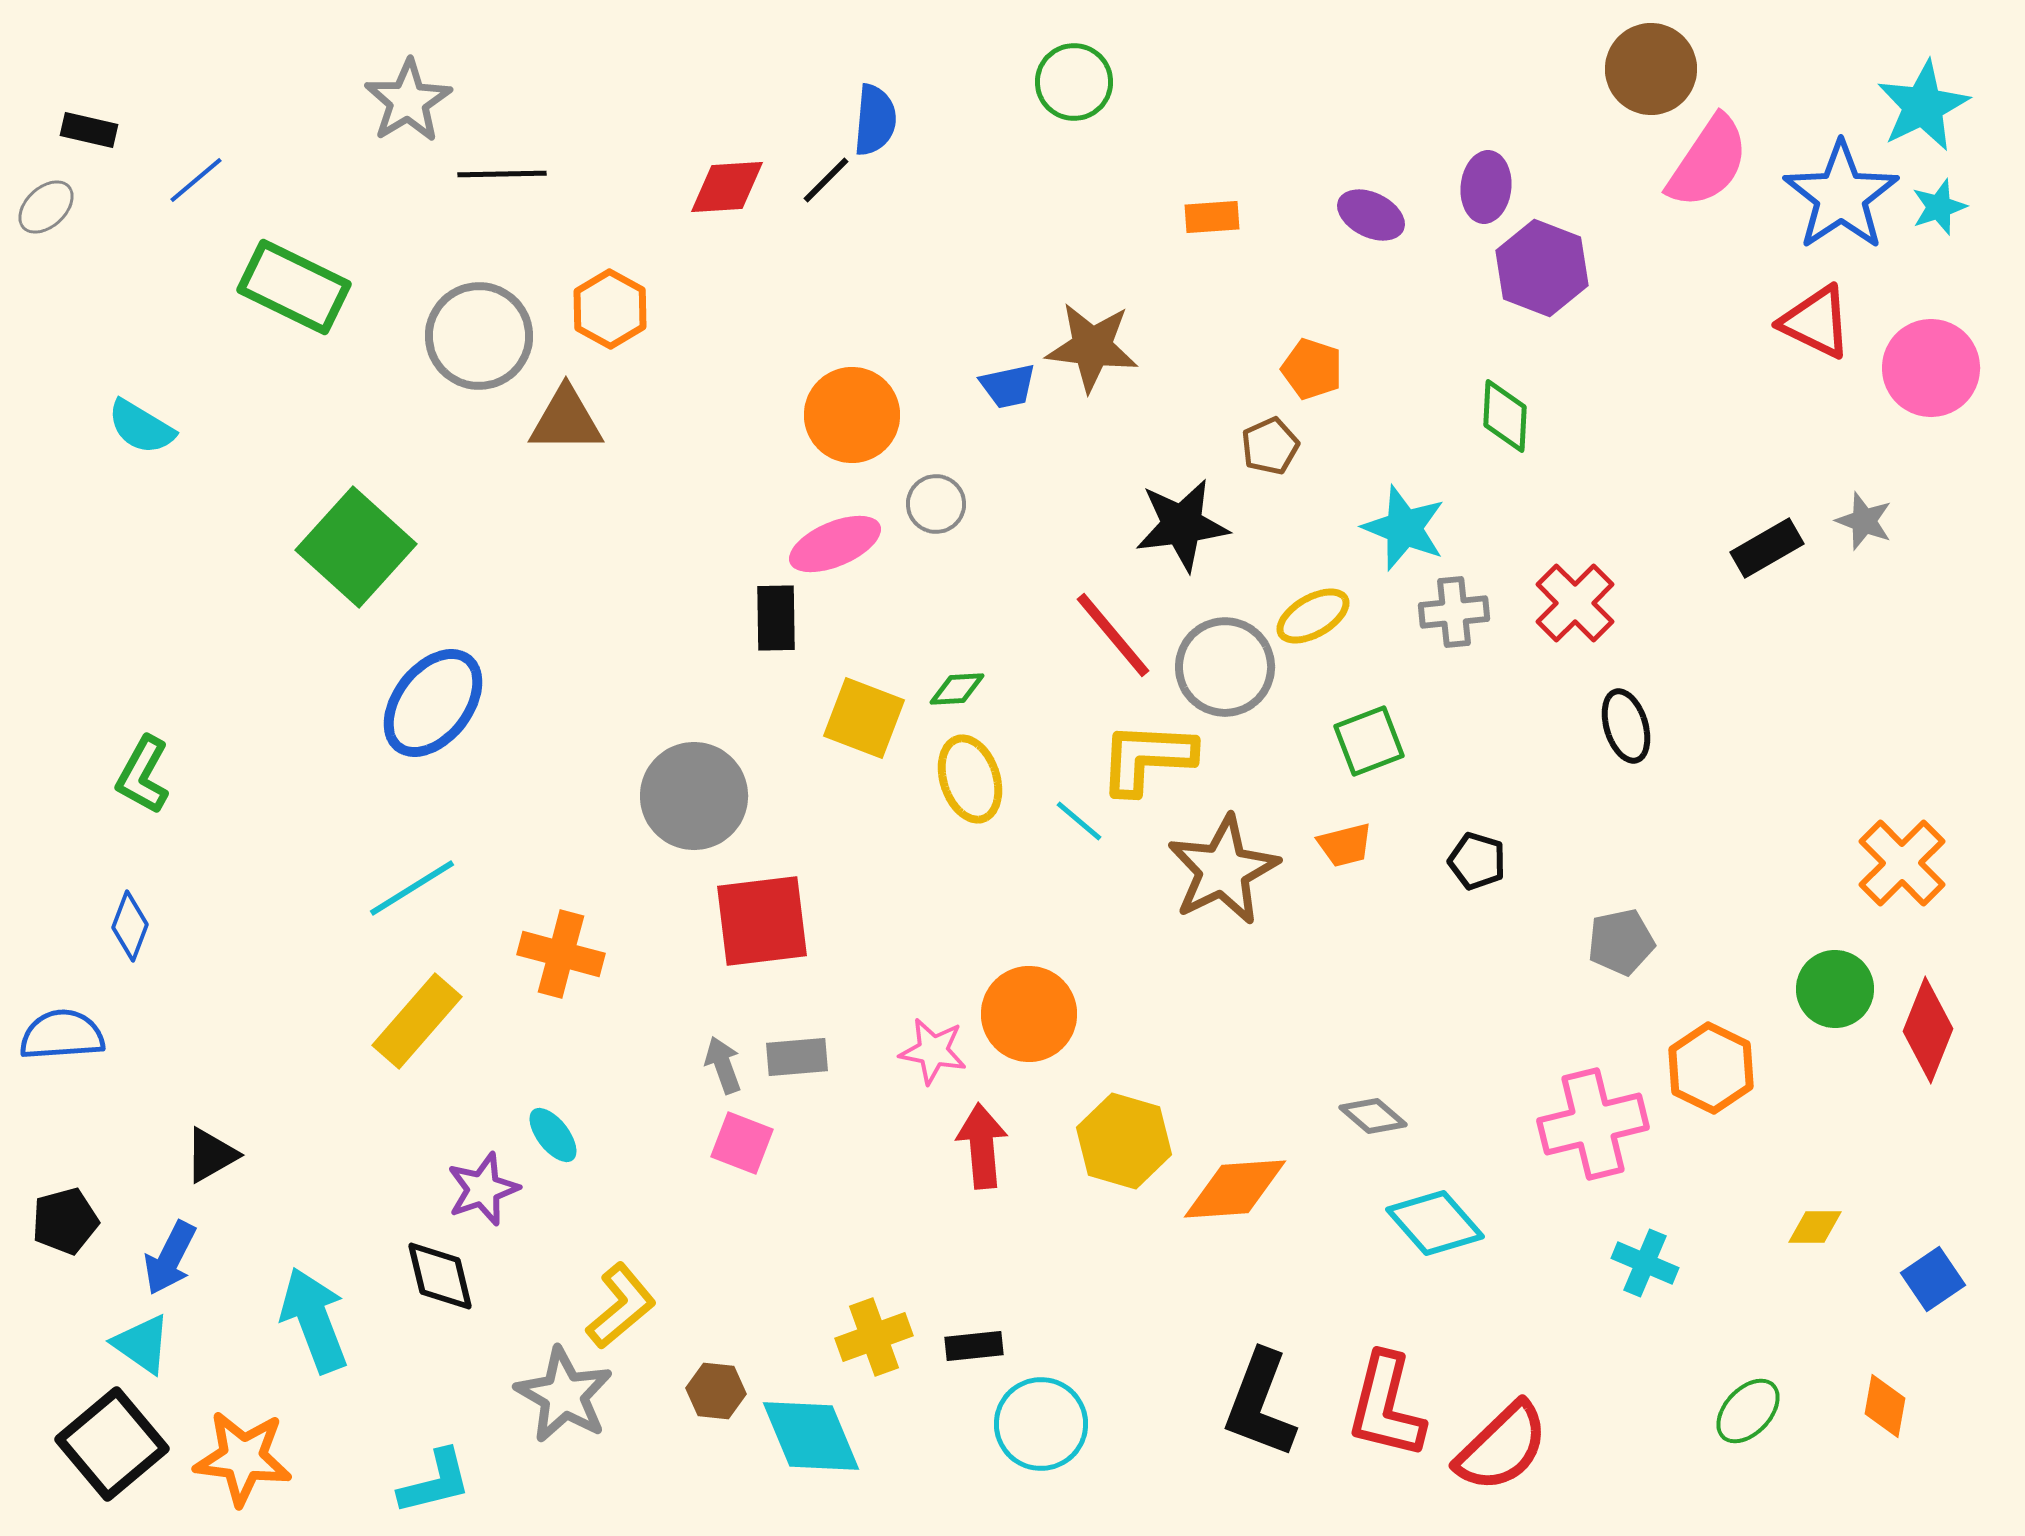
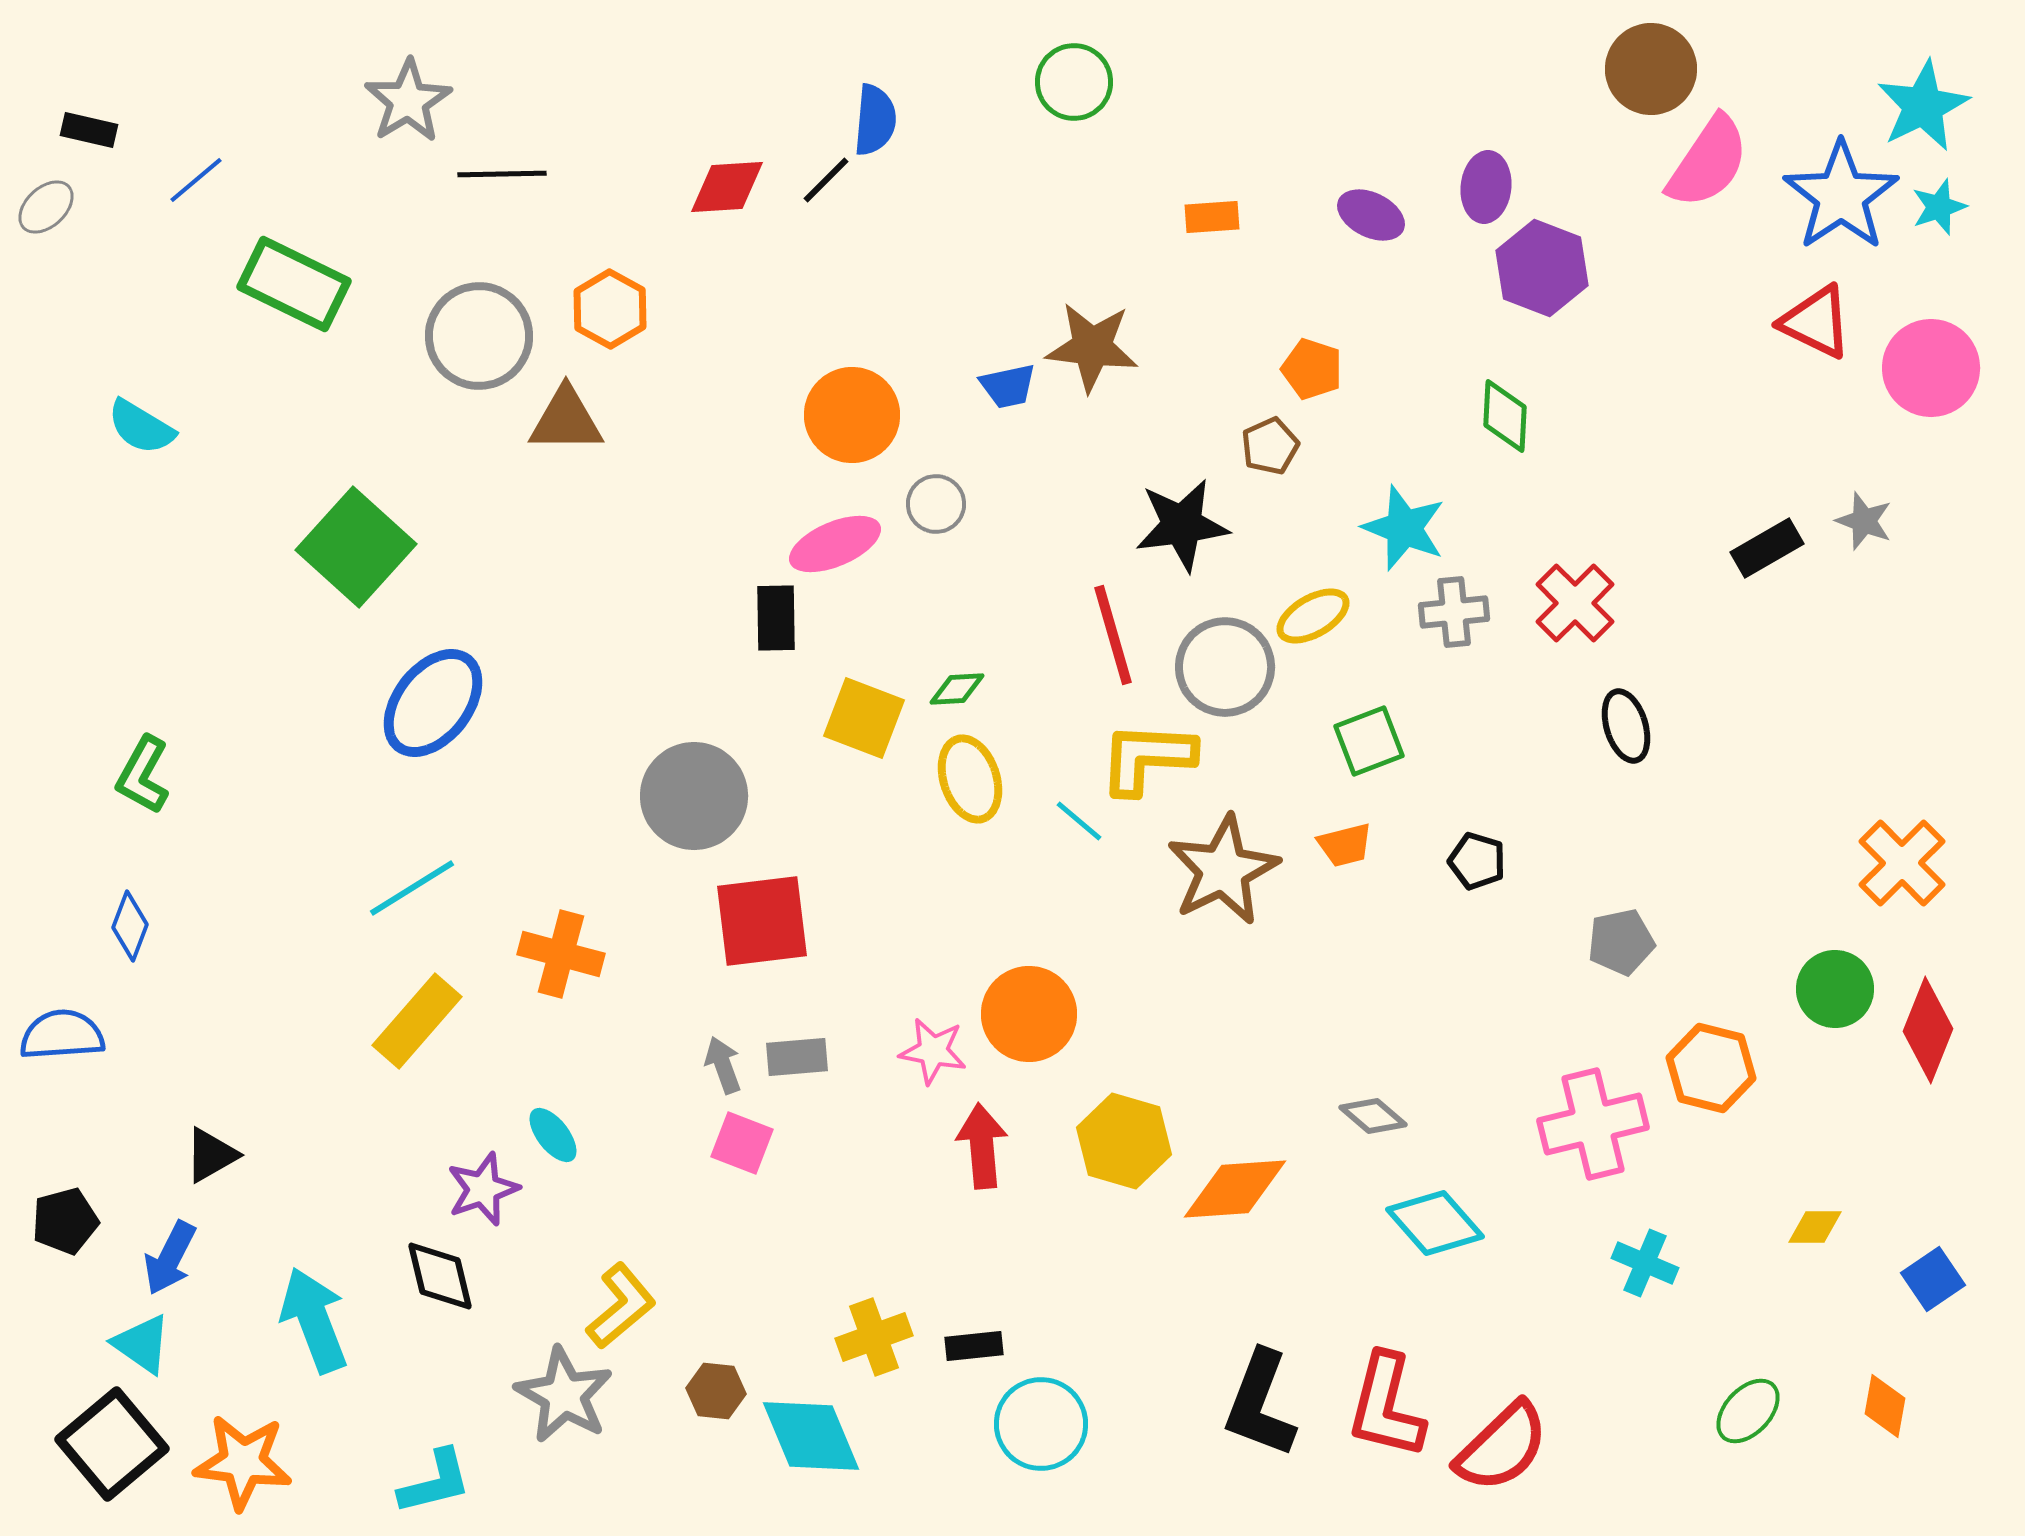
green rectangle at (294, 287): moved 3 px up
red line at (1113, 635): rotated 24 degrees clockwise
orange hexagon at (1711, 1068): rotated 12 degrees counterclockwise
orange star at (243, 1458): moved 4 px down
